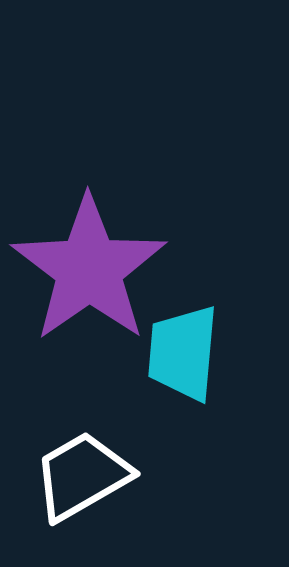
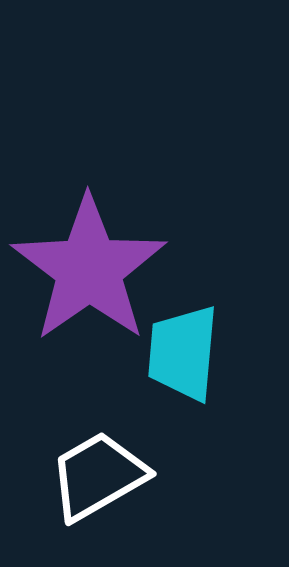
white trapezoid: moved 16 px right
